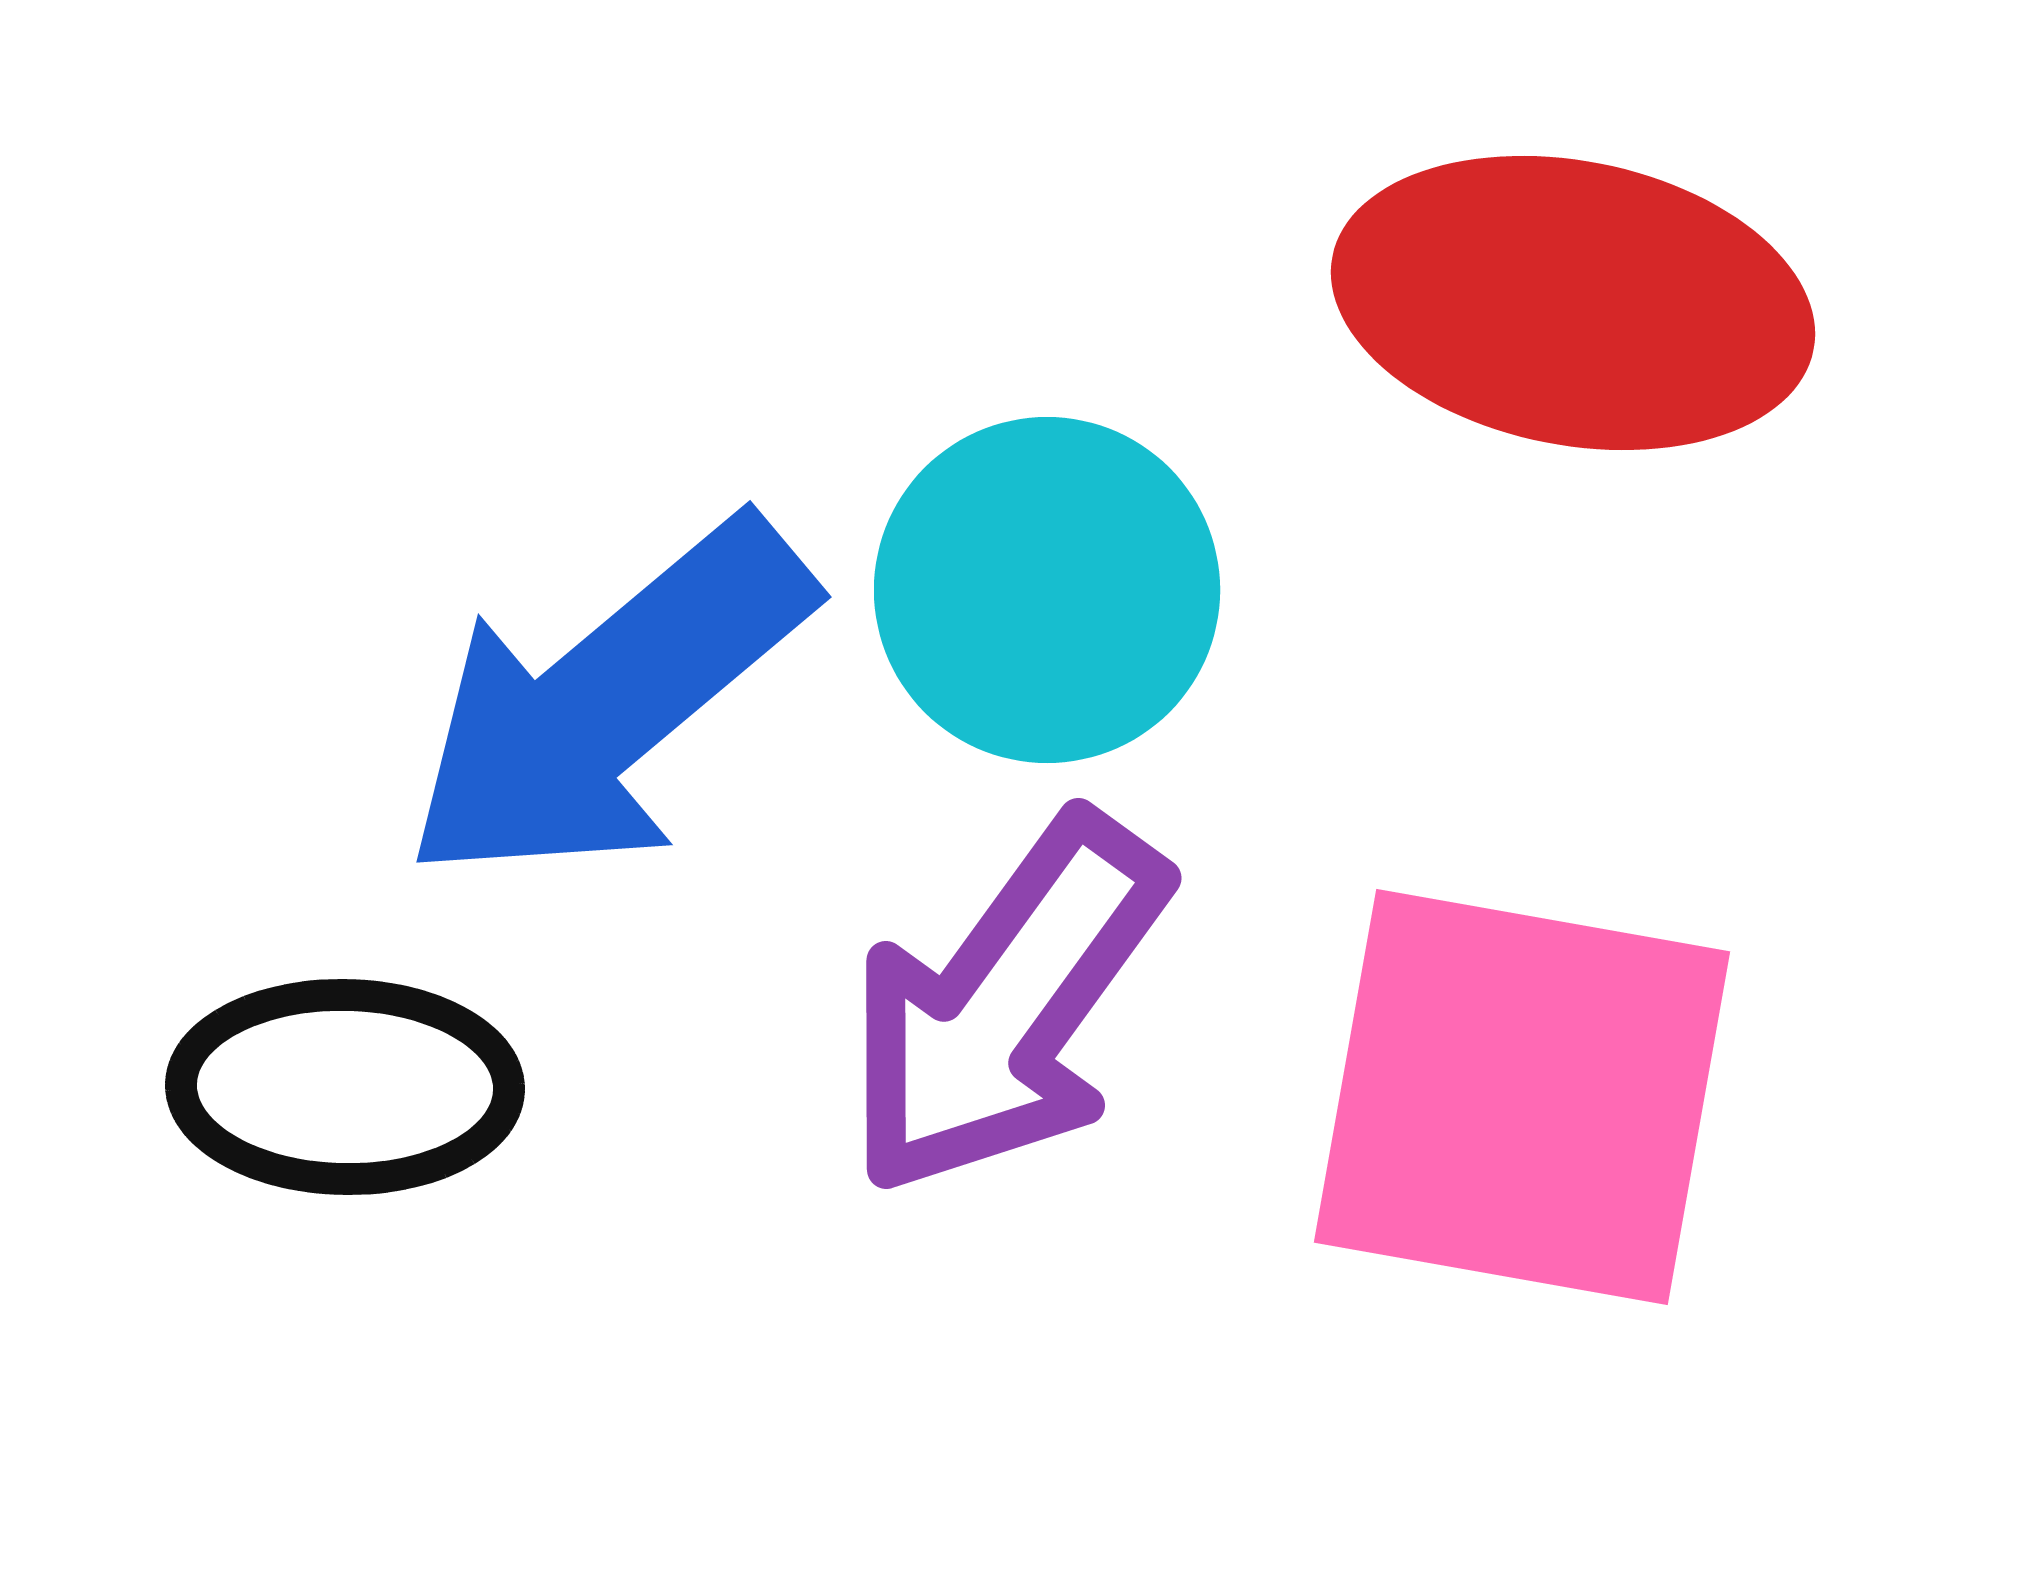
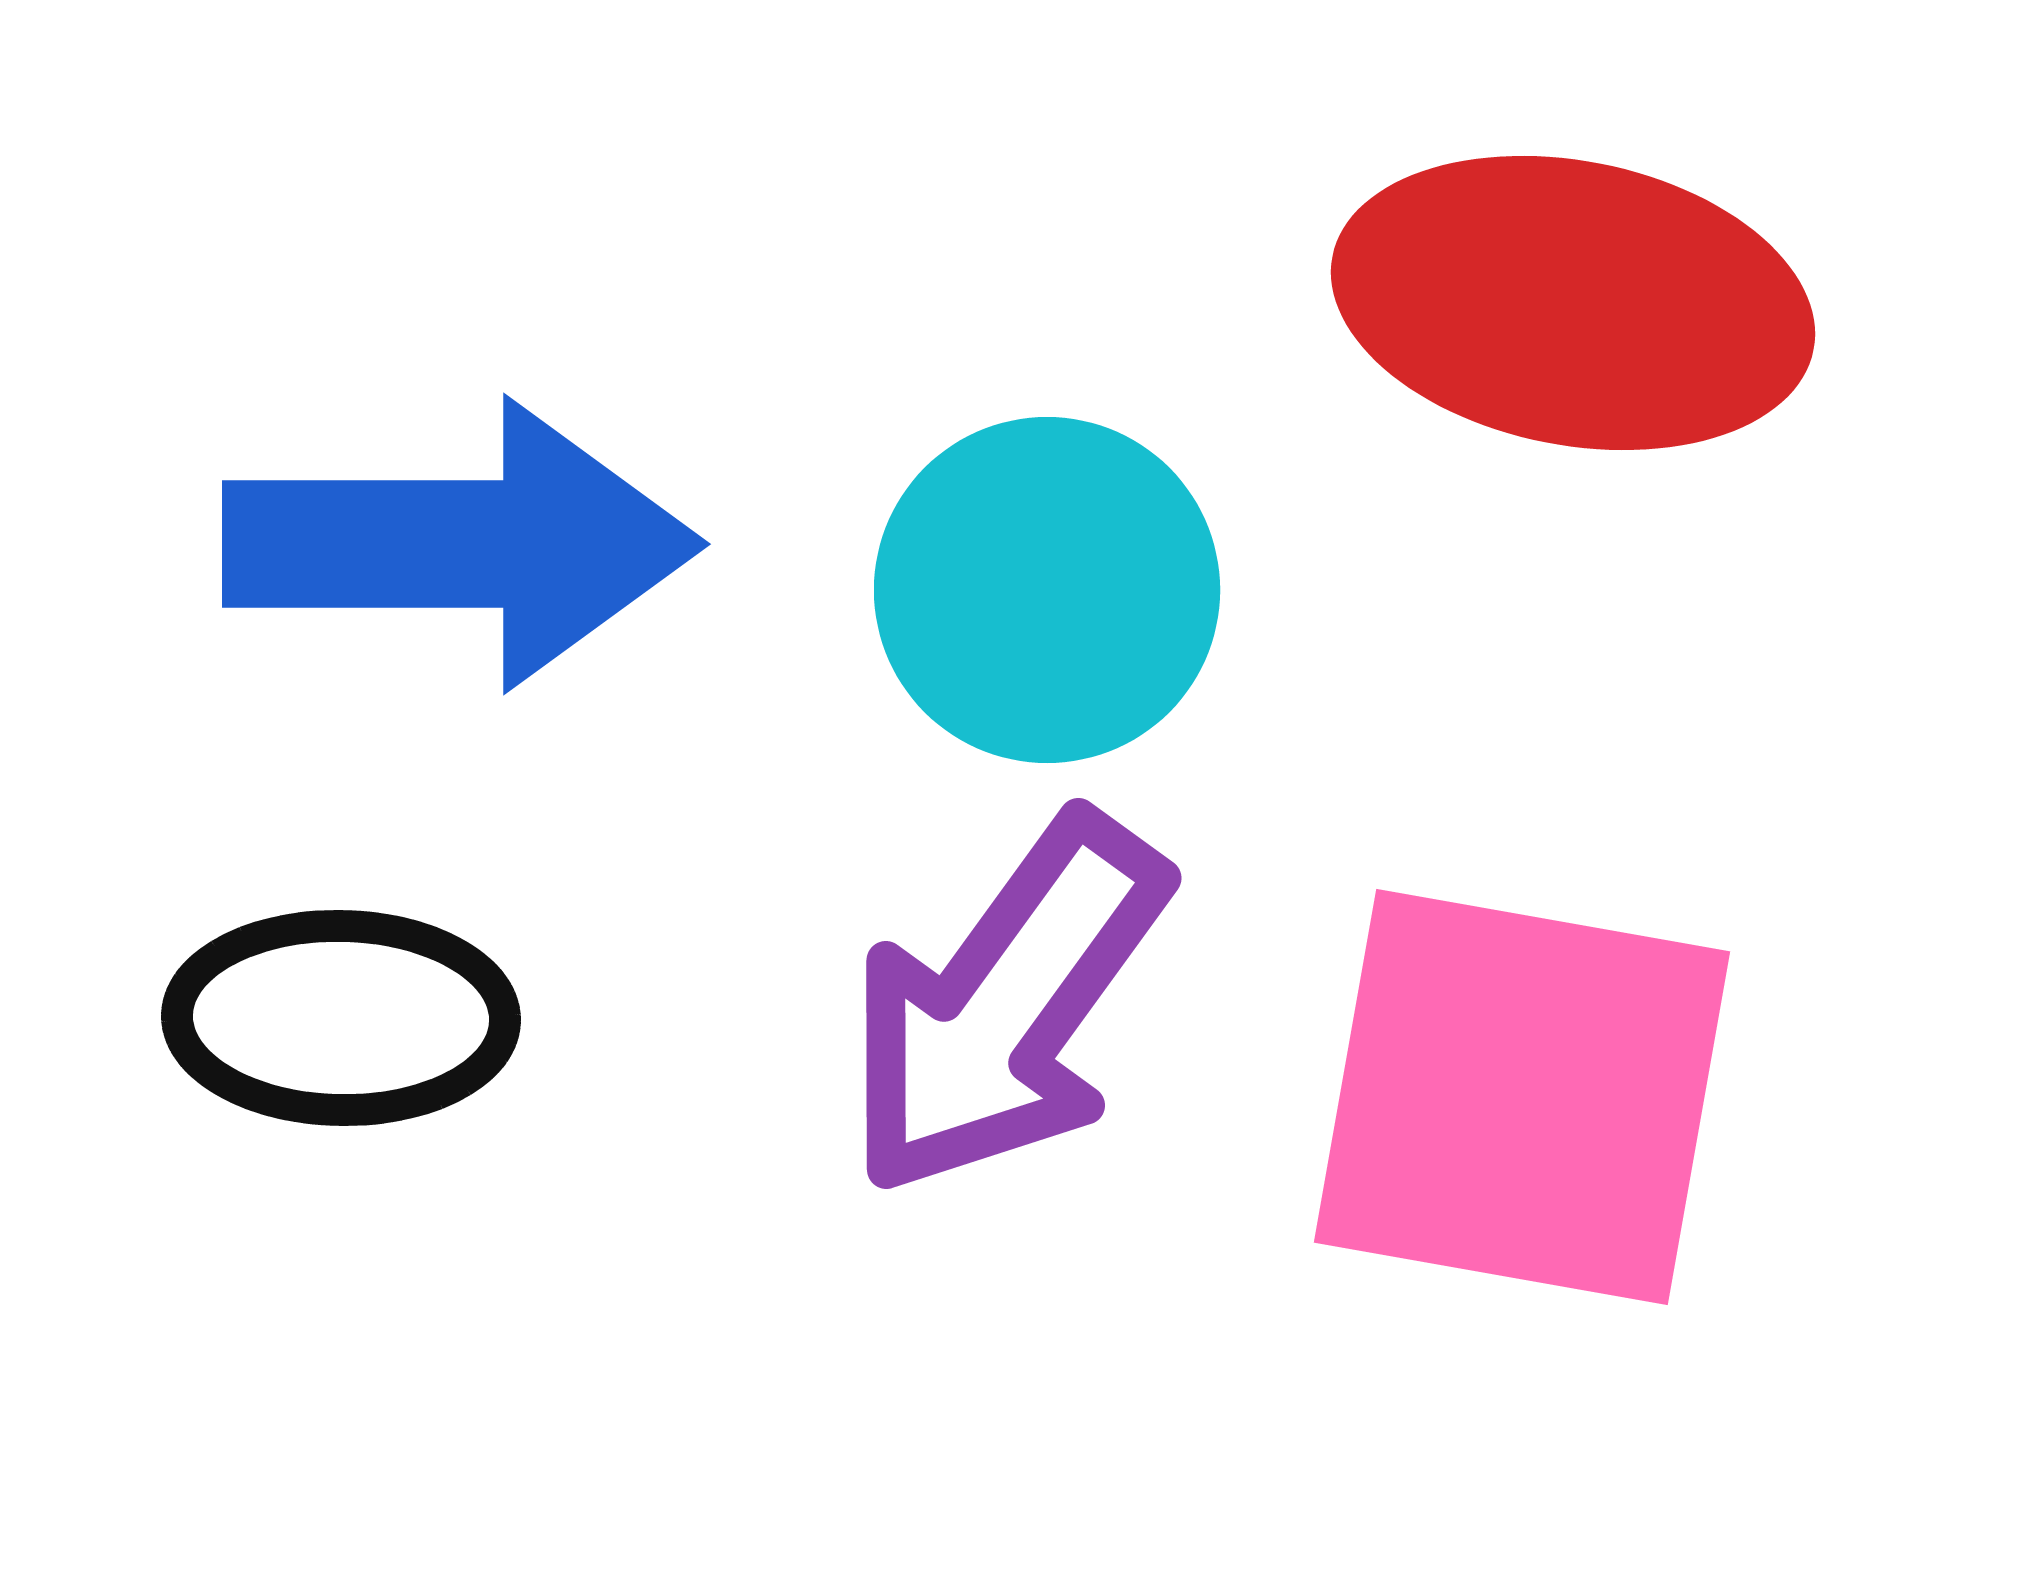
blue arrow: moved 147 px left, 158 px up; rotated 140 degrees counterclockwise
black ellipse: moved 4 px left, 69 px up
